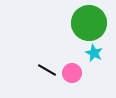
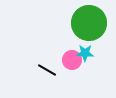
cyan star: moved 9 px left; rotated 24 degrees counterclockwise
pink circle: moved 13 px up
